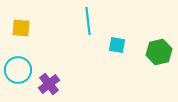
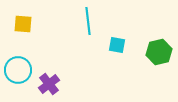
yellow square: moved 2 px right, 4 px up
